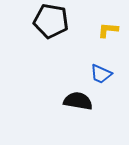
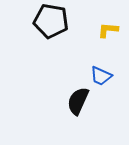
blue trapezoid: moved 2 px down
black semicircle: rotated 76 degrees counterclockwise
